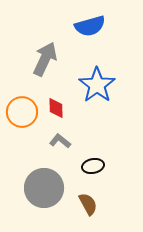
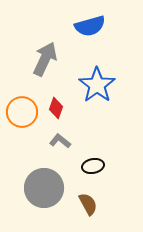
red diamond: rotated 20 degrees clockwise
